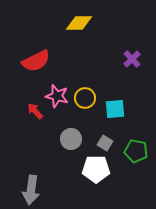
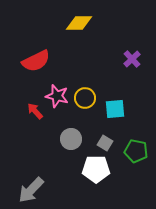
gray arrow: rotated 36 degrees clockwise
